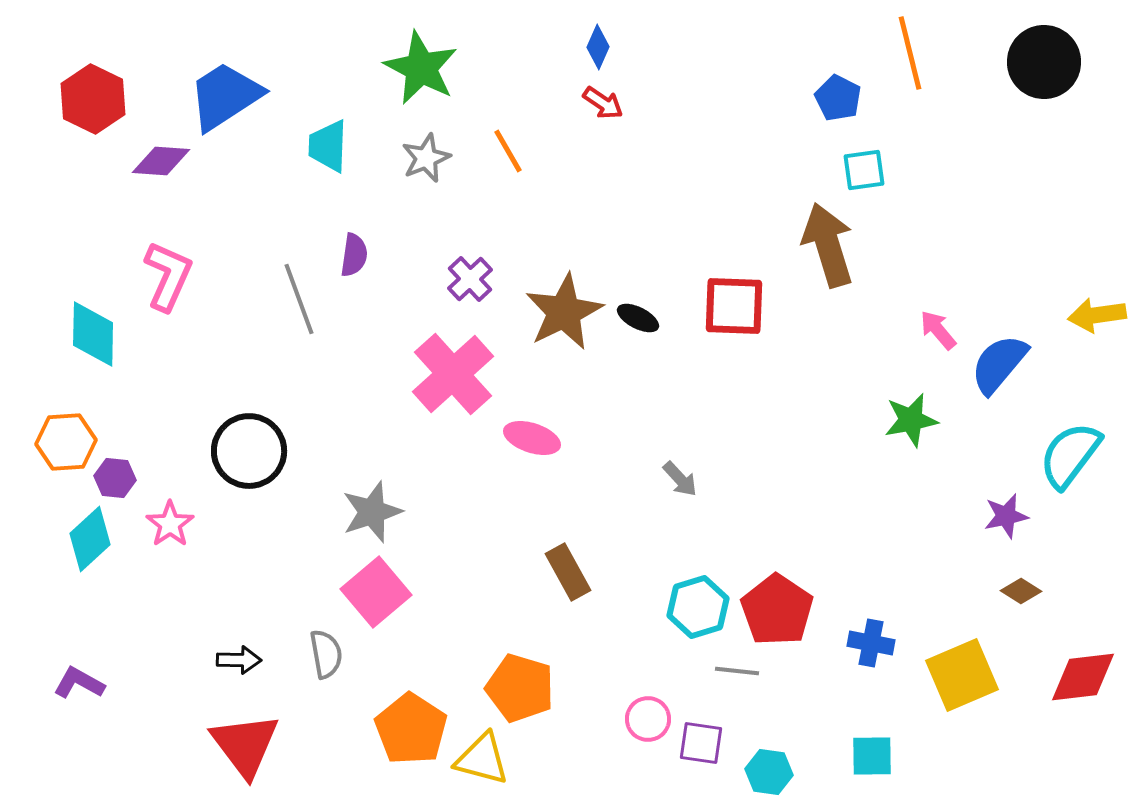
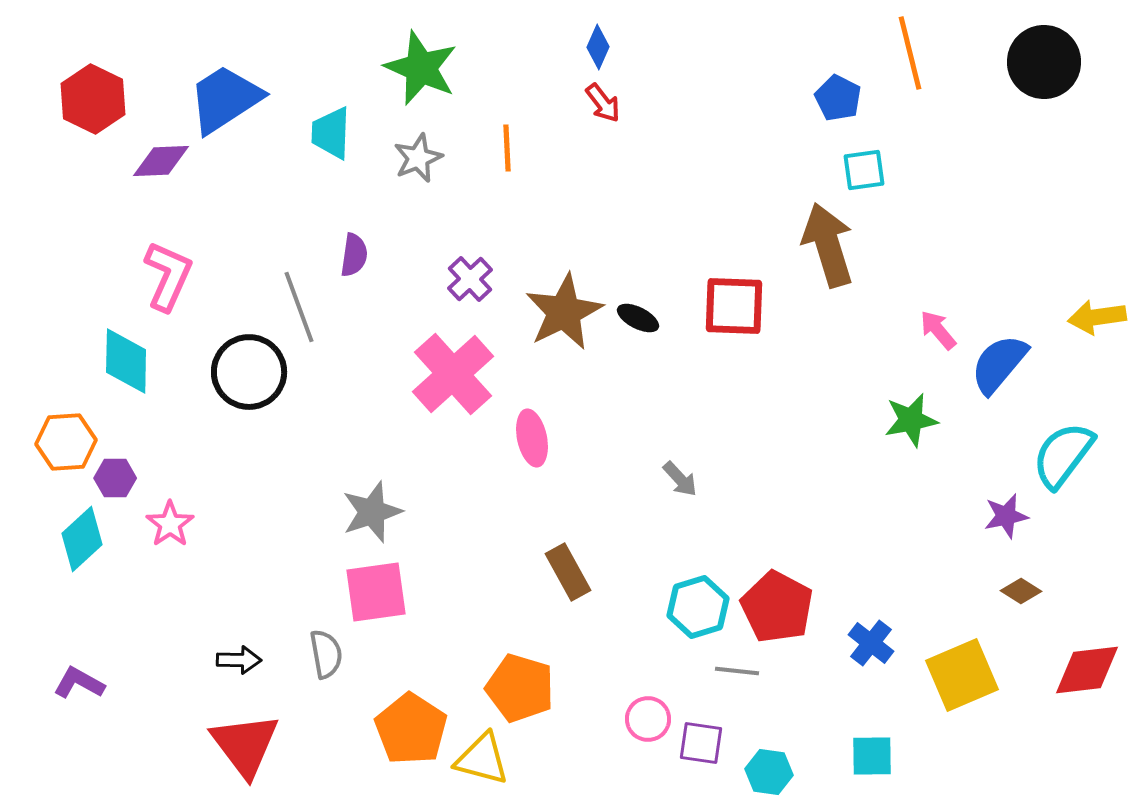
green star at (421, 68): rotated 4 degrees counterclockwise
blue trapezoid at (225, 96): moved 3 px down
red arrow at (603, 103): rotated 18 degrees clockwise
cyan trapezoid at (328, 146): moved 3 px right, 13 px up
orange line at (508, 151): moved 1 px left, 3 px up; rotated 27 degrees clockwise
gray star at (426, 158): moved 8 px left
purple diamond at (161, 161): rotated 6 degrees counterclockwise
gray line at (299, 299): moved 8 px down
yellow arrow at (1097, 315): moved 2 px down
cyan diamond at (93, 334): moved 33 px right, 27 px down
pink ellipse at (532, 438): rotated 60 degrees clockwise
black circle at (249, 451): moved 79 px up
cyan semicircle at (1070, 455): moved 7 px left
purple hexagon at (115, 478): rotated 6 degrees counterclockwise
cyan diamond at (90, 539): moved 8 px left
pink square at (376, 592): rotated 32 degrees clockwise
red pentagon at (777, 610): moved 3 px up; rotated 6 degrees counterclockwise
blue cross at (871, 643): rotated 27 degrees clockwise
red diamond at (1083, 677): moved 4 px right, 7 px up
